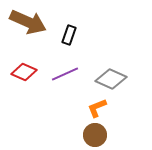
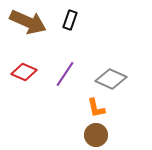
black rectangle: moved 1 px right, 15 px up
purple line: rotated 32 degrees counterclockwise
orange L-shape: moved 1 px left; rotated 80 degrees counterclockwise
brown circle: moved 1 px right
